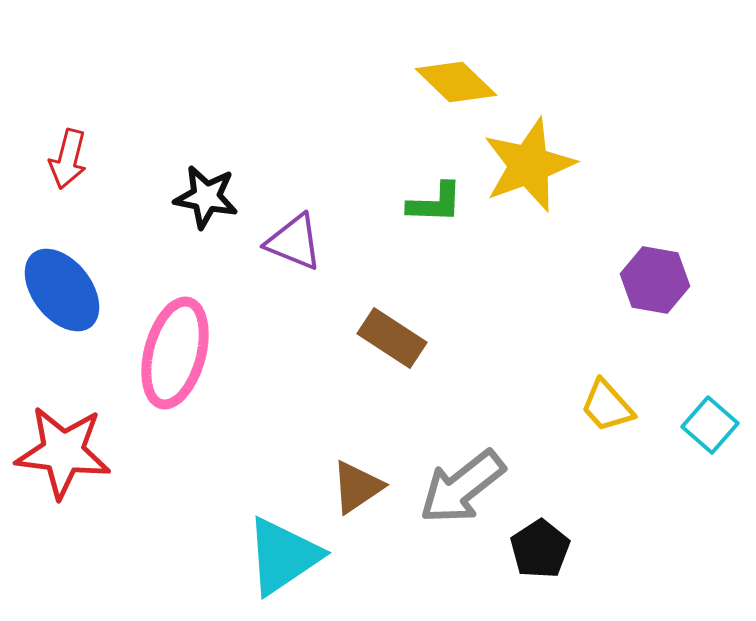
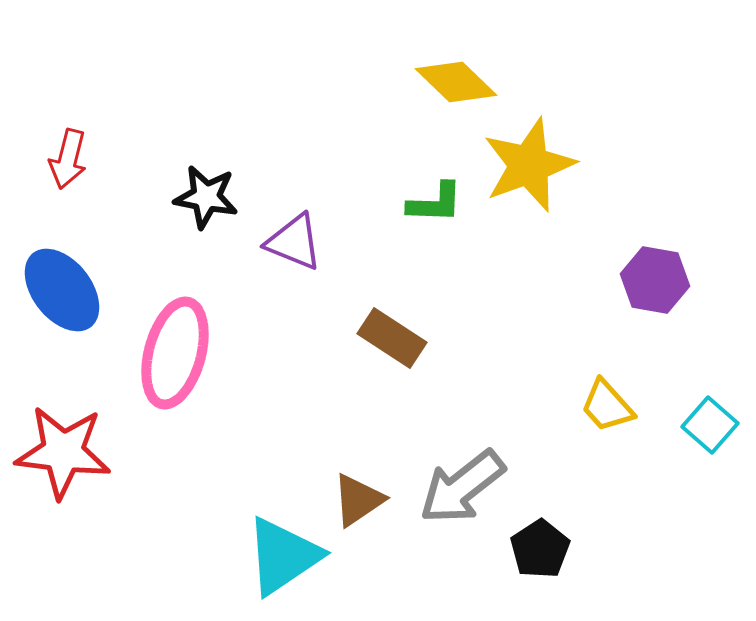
brown triangle: moved 1 px right, 13 px down
